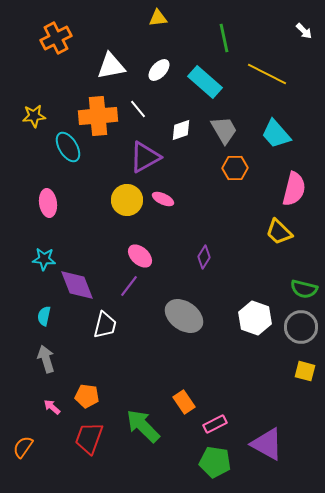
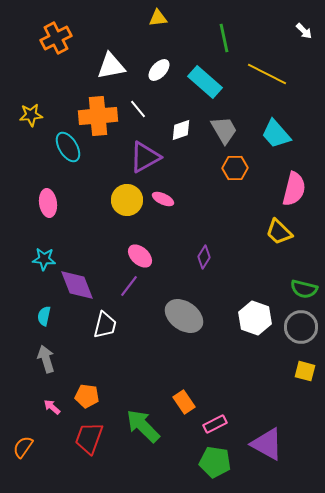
yellow star at (34, 116): moved 3 px left, 1 px up
